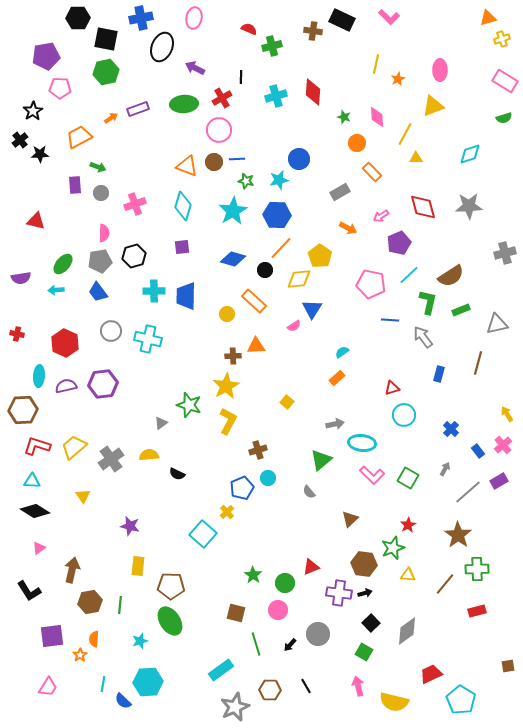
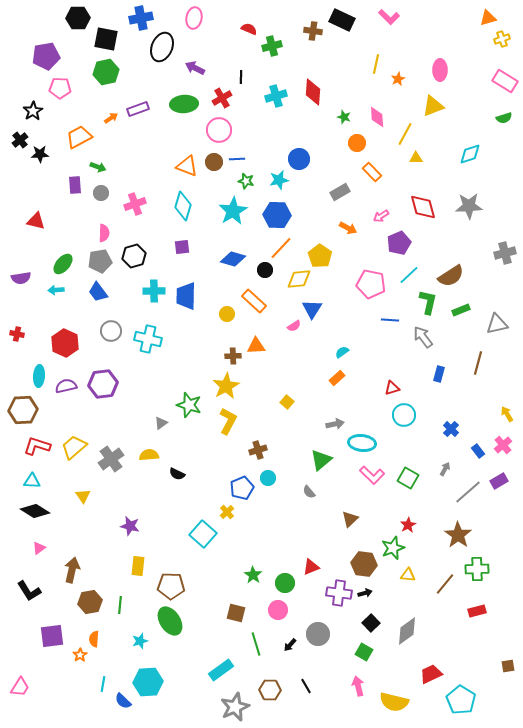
pink trapezoid at (48, 687): moved 28 px left
